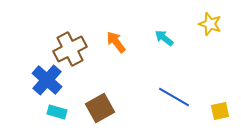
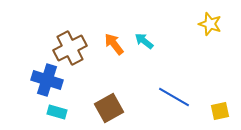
cyan arrow: moved 20 px left, 3 px down
orange arrow: moved 2 px left, 2 px down
brown cross: moved 1 px up
blue cross: rotated 24 degrees counterclockwise
brown square: moved 9 px right
